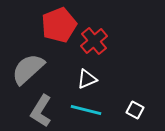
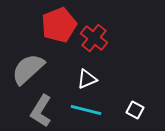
red cross: moved 3 px up; rotated 12 degrees counterclockwise
